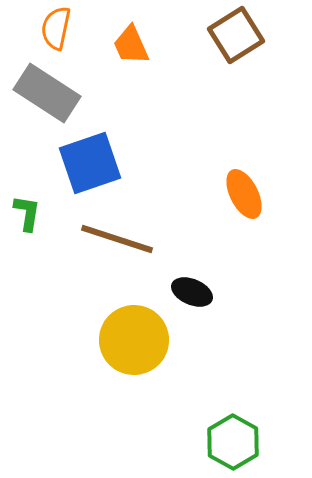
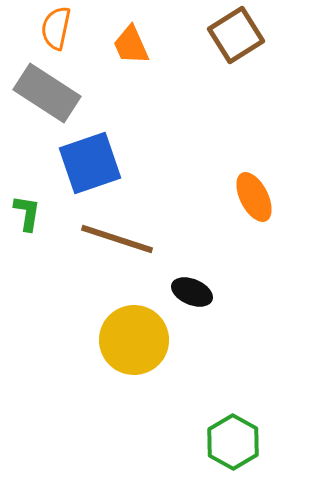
orange ellipse: moved 10 px right, 3 px down
